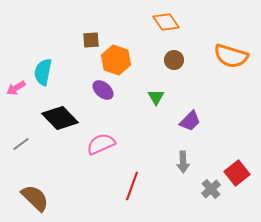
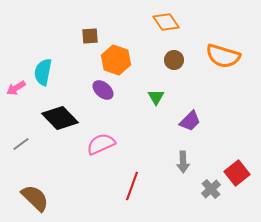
brown square: moved 1 px left, 4 px up
orange semicircle: moved 8 px left
